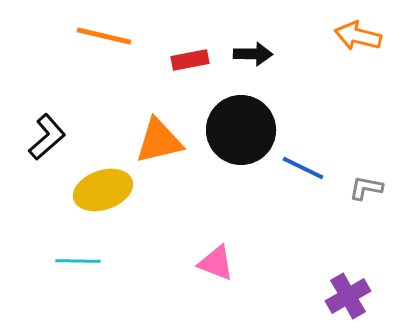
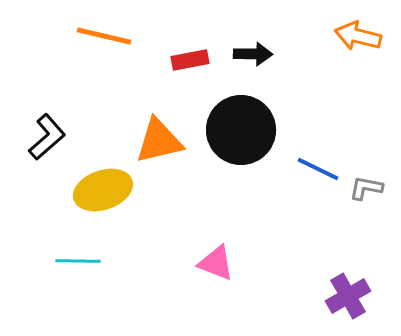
blue line: moved 15 px right, 1 px down
